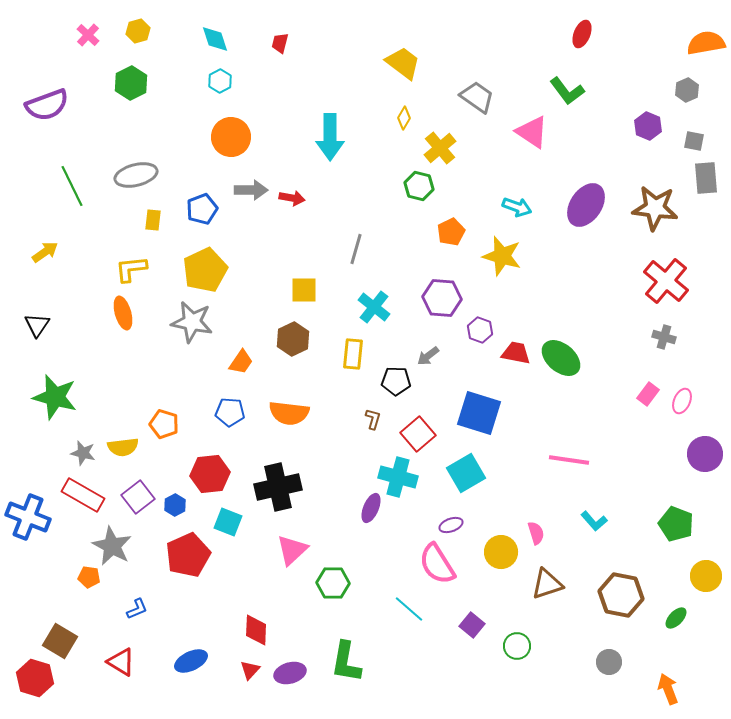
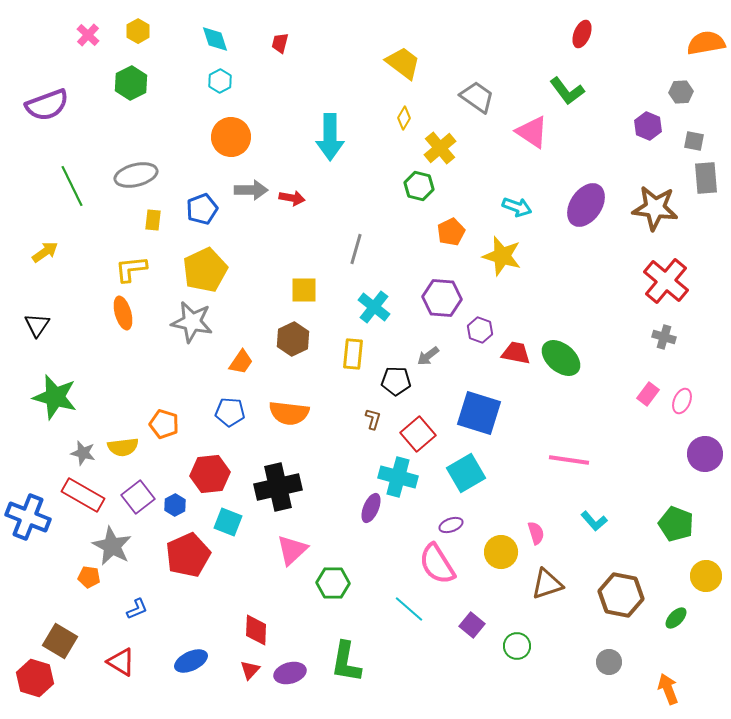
yellow hexagon at (138, 31): rotated 15 degrees counterclockwise
gray hexagon at (687, 90): moved 6 px left, 2 px down; rotated 20 degrees clockwise
